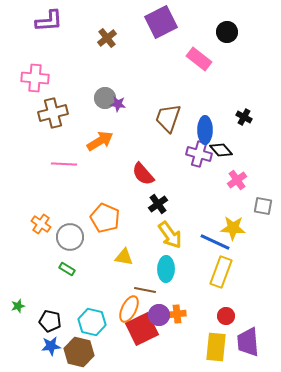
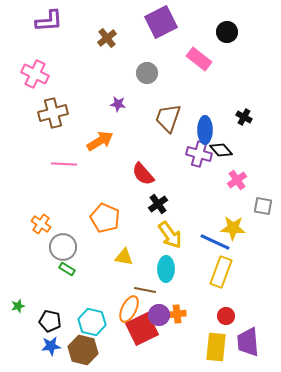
pink cross at (35, 78): moved 4 px up; rotated 20 degrees clockwise
gray circle at (105, 98): moved 42 px right, 25 px up
gray circle at (70, 237): moved 7 px left, 10 px down
brown hexagon at (79, 352): moved 4 px right, 2 px up
